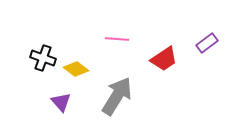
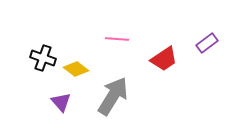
gray arrow: moved 4 px left
